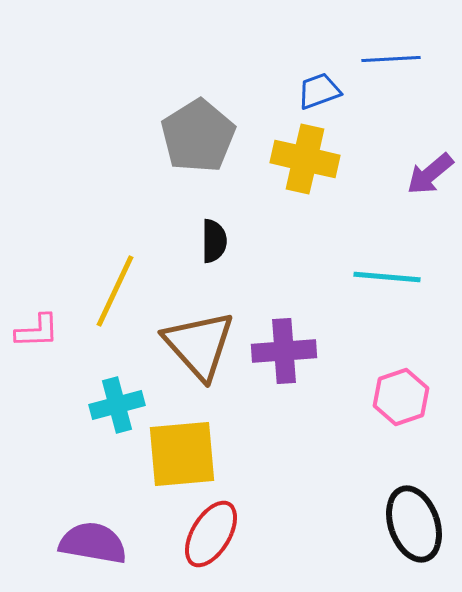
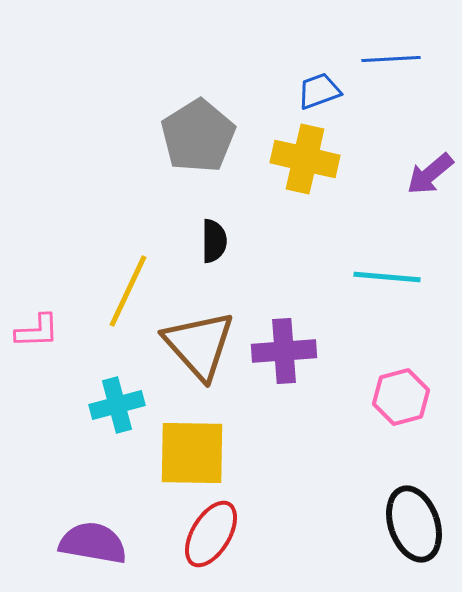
yellow line: moved 13 px right
pink hexagon: rotated 4 degrees clockwise
yellow square: moved 10 px right, 1 px up; rotated 6 degrees clockwise
